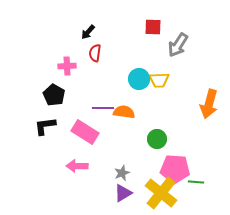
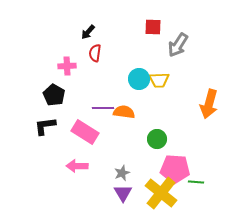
purple triangle: rotated 30 degrees counterclockwise
